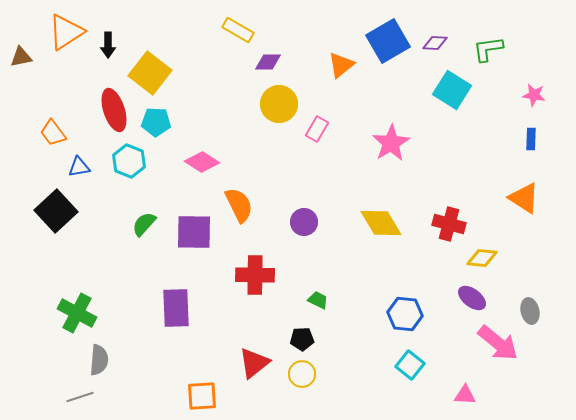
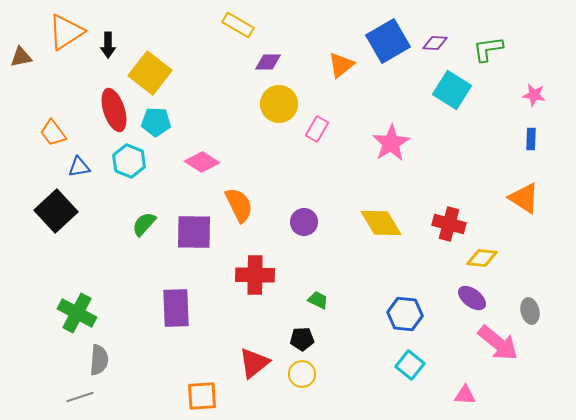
yellow rectangle at (238, 30): moved 5 px up
